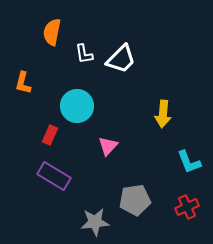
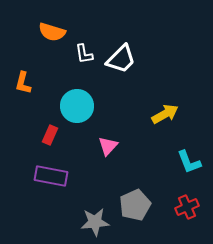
orange semicircle: rotated 84 degrees counterclockwise
yellow arrow: moved 2 px right; rotated 124 degrees counterclockwise
purple rectangle: moved 3 px left; rotated 20 degrees counterclockwise
gray pentagon: moved 5 px down; rotated 16 degrees counterclockwise
